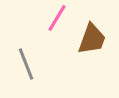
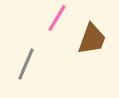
gray line: rotated 44 degrees clockwise
